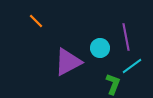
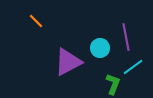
cyan line: moved 1 px right, 1 px down
